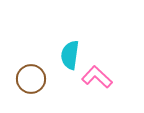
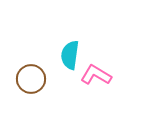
pink L-shape: moved 1 px left, 2 px up; rotated 12 degrees counterclockwise
